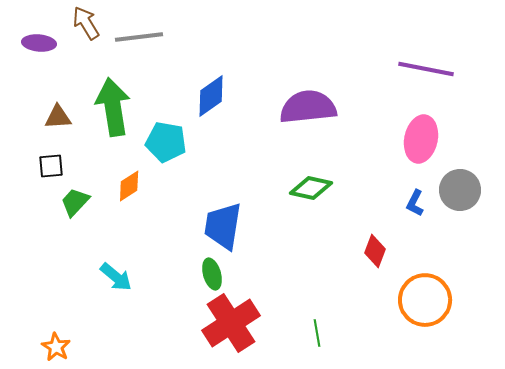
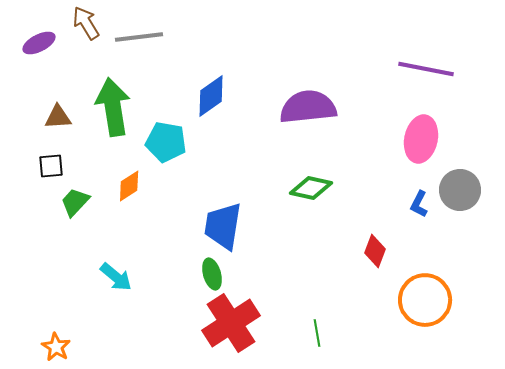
purple ellipse: rotated 32 degrees counterclockwise
blue L-shape: moved 4 px right, 1 px down
